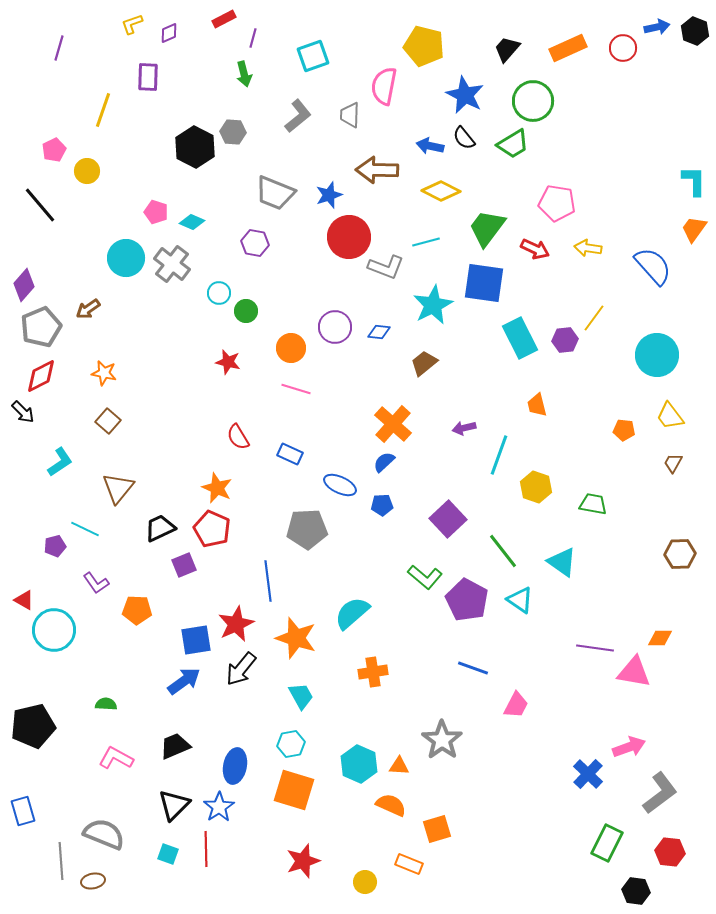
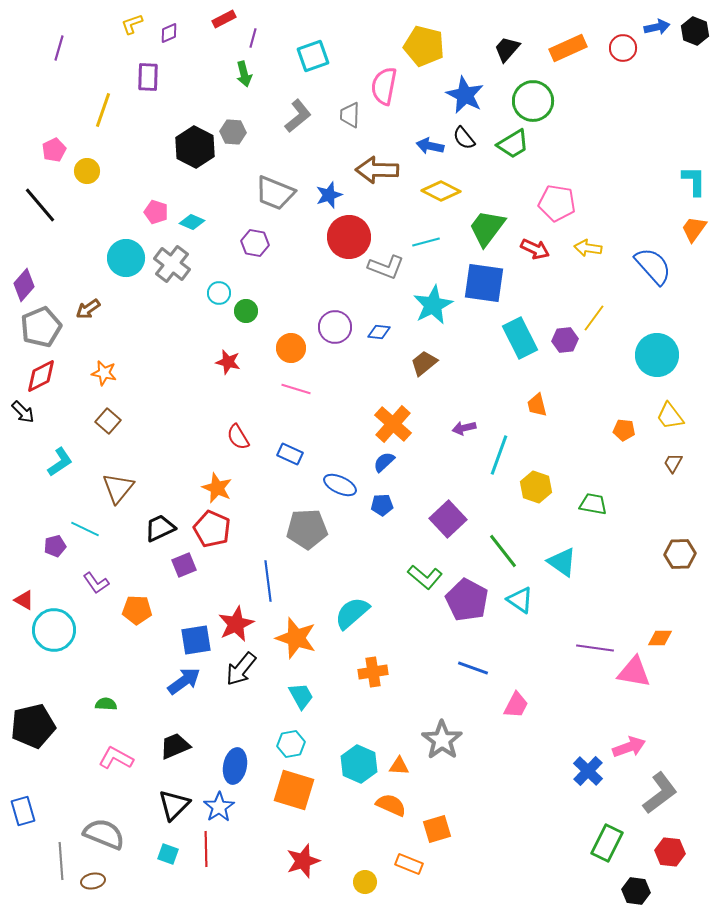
blue cross at (588, 774): moved 3 px up
